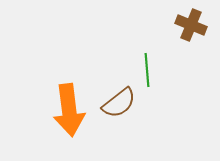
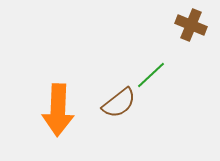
green line: moved 4 px right, 5 px down; rotated 52 degrees clockwise
orange arrow: moved 11 px left; rotated 9 degrees clockwise
